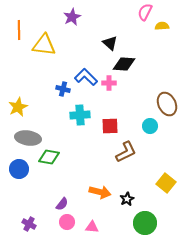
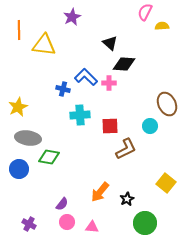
brown L-shape: moved 3 px up
orange arrow: rotated 115 degrees clockwise
